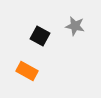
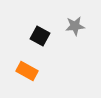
gray star: rotated 18 degrees counterclockwise
